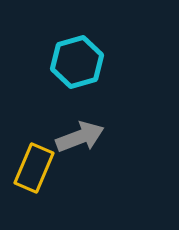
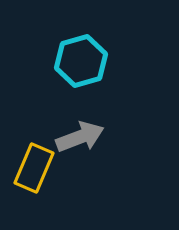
cyan hexagon: moved 4 px right, 1 px up
